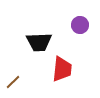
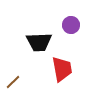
purple circle: moved 9 px left
red trapezoid: rotated 16 degrees counterclockwise
